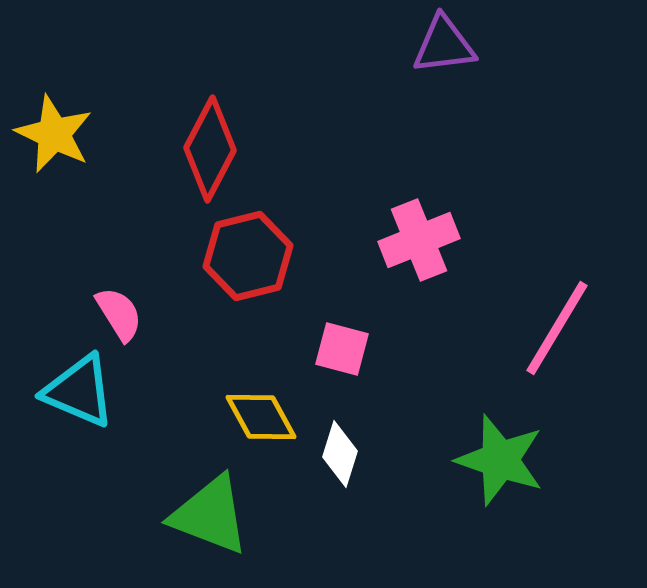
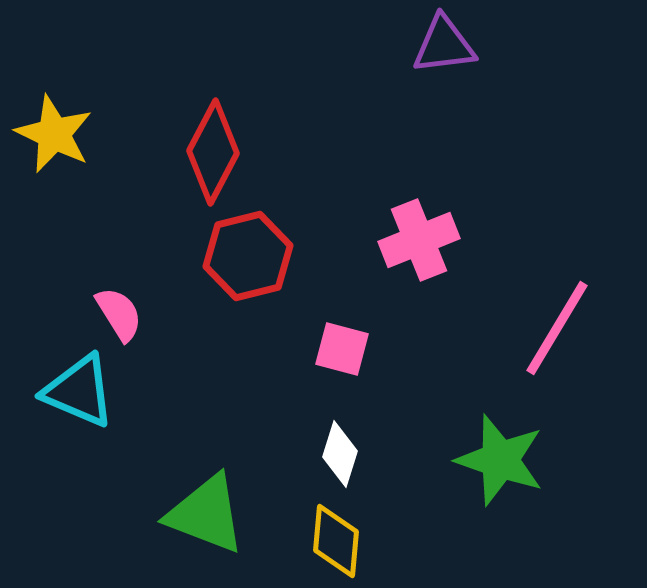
red diamond: moved 3 px right, 3 px down
yellow diamond: moved 75 px right, 124 px down; rotated 34 degrees clockwise
green triangle: moved 4 px left, 1 px up
